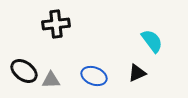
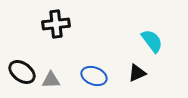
black ellipse: moved 2 px left, 1 px down
